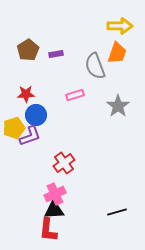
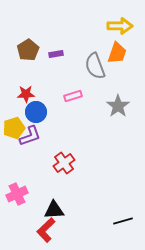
pink rectangle: moved 2 px left, 1 px down
blue circle: moved 3 px up
pink cross: moved 38 px left
black line: moved 6 px right, 9 px down
red L-shape: moved 2 px left; rotated 40 degrees clockwise
